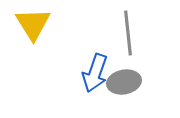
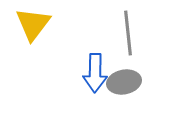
yellow triangle: rotated 9 degrees clockwise
blue arrow: rotated 18 degrees counterclockwise
